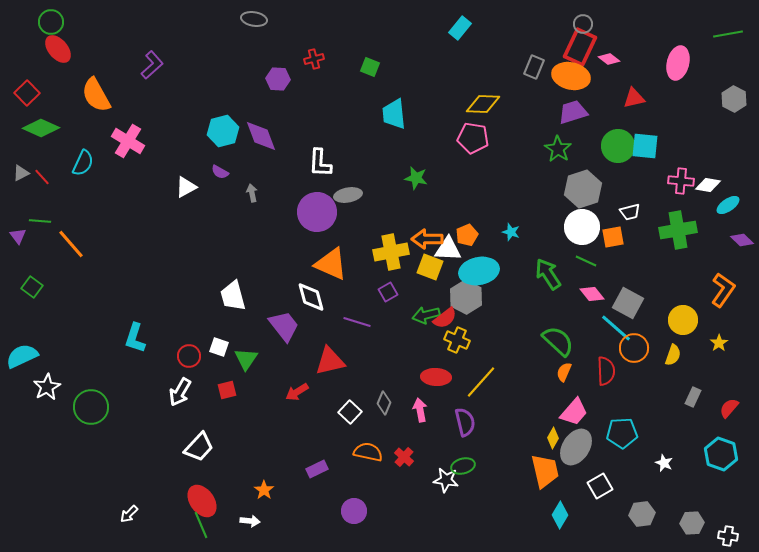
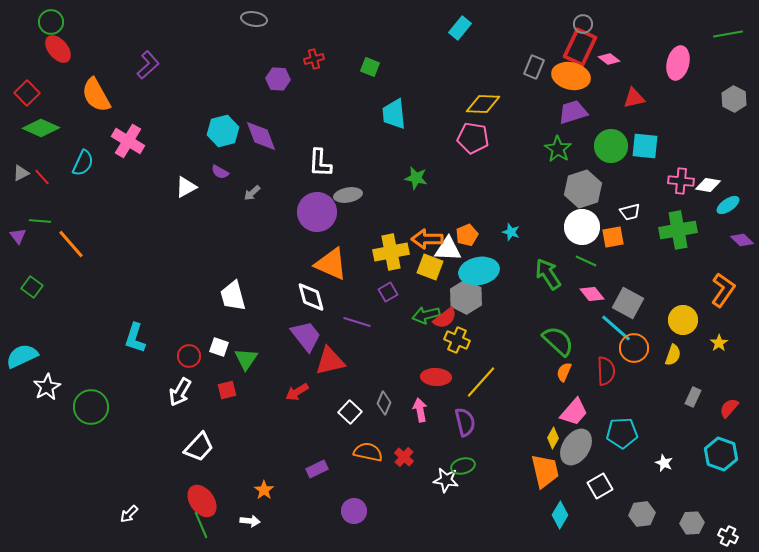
purple L-shape at (152, 65): moved 4 px left
green circle at (618, 146): moved 7 px left
gray arrow at (252, 193): rotated 120 degrees counterclockwise
purple trapezoid at (284, 326): moved 22 px right, 10 px down
white cross at (728, 536): rotated 18 degrees clockwise
